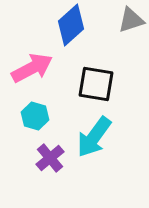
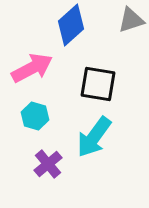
black square: moved 2 px right
purple cross: moved 2 px left, 6 px down
